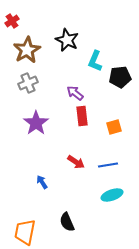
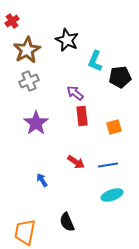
gray cross: moved 1 px right, 2 px up
blue arrow: moved 2 px up
